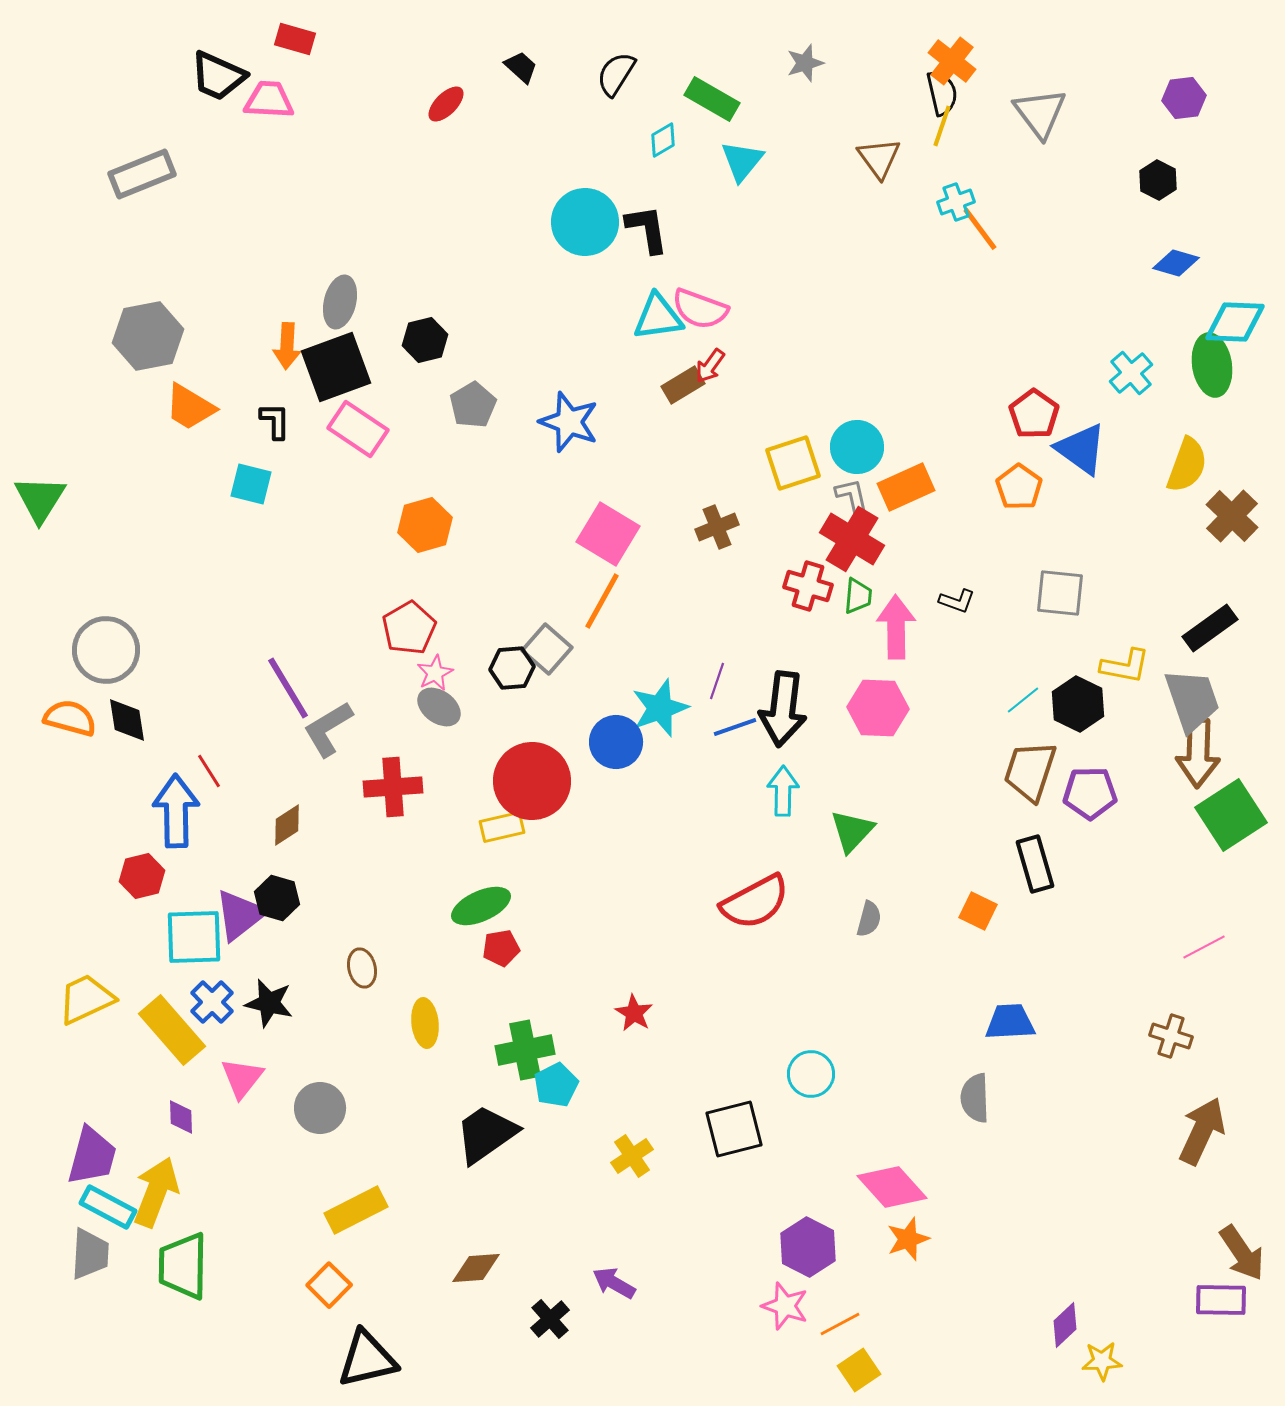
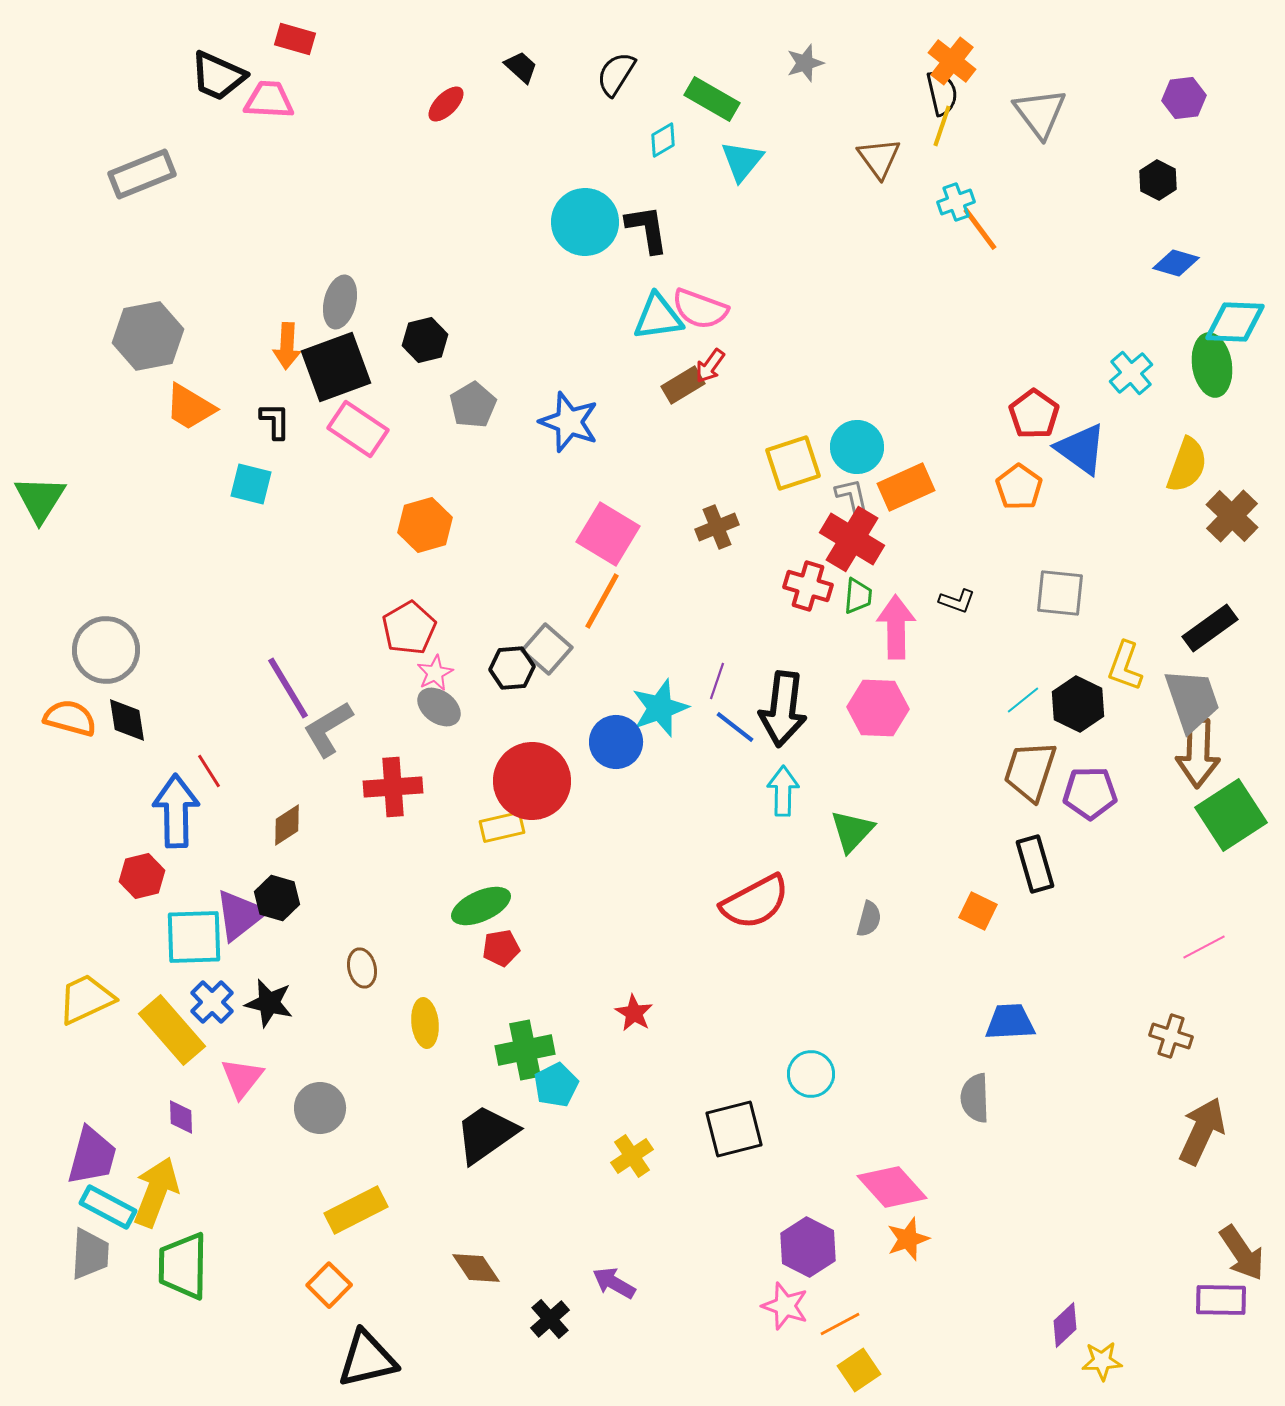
yellow L-shape at (1125, 666): rotated 99 degrees clockwise
blue line at (735, 727): rotated 57 degrees clockwise
brown diamond at (476, 1268): rotated 60 degrees clockwise
